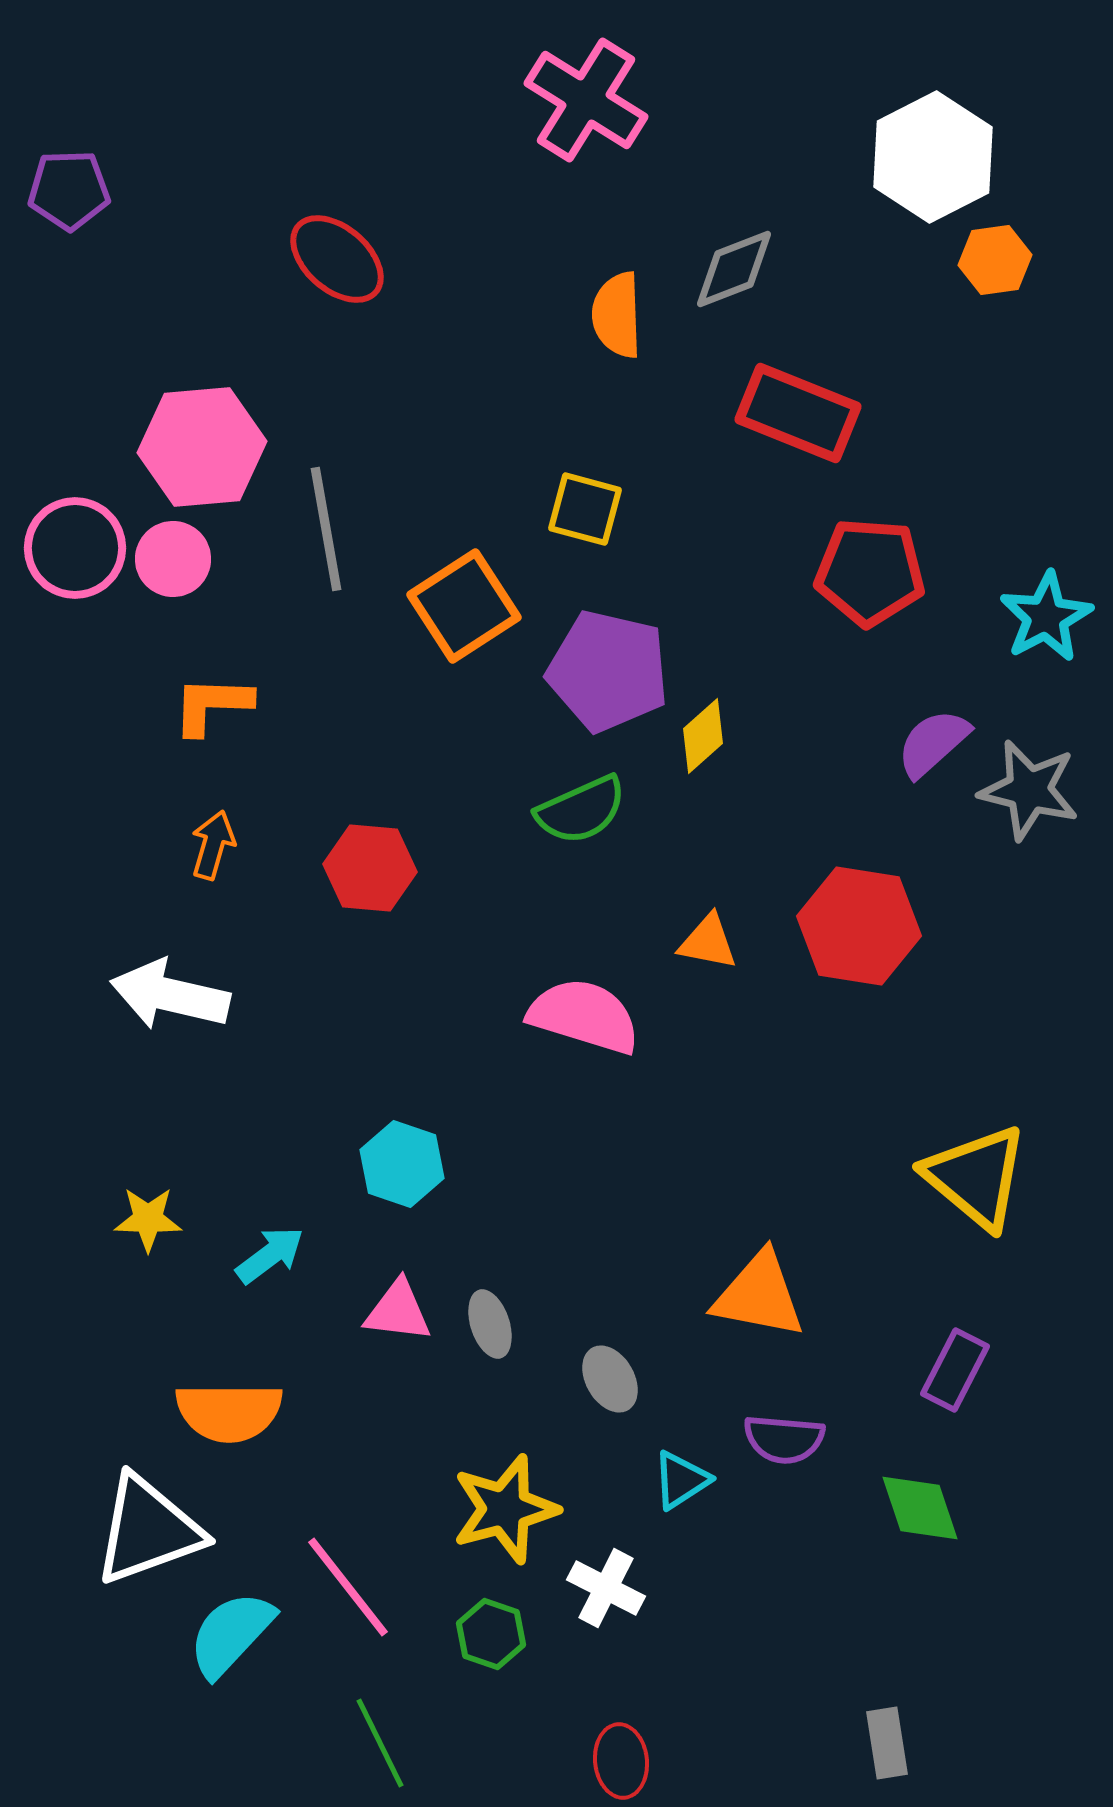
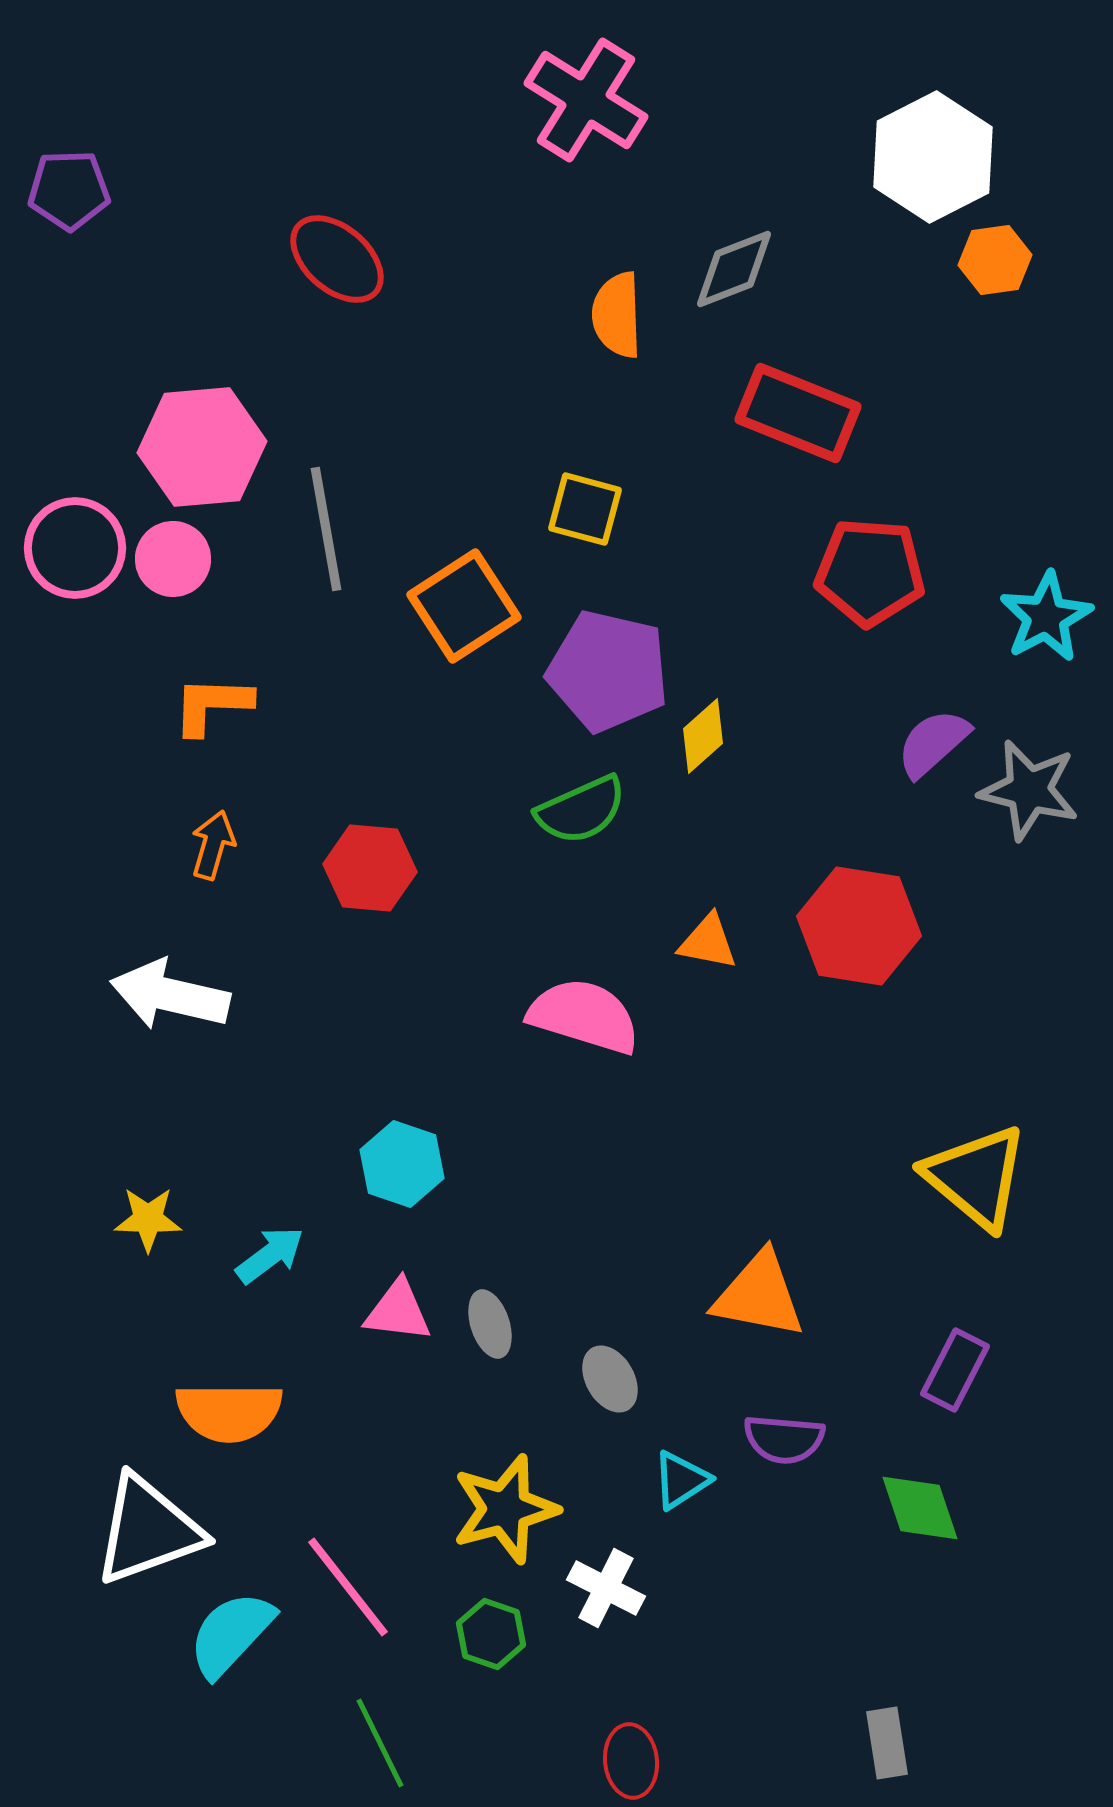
red ellipse at (621, 1761): moved 10 px right
